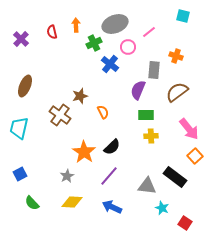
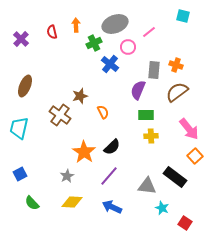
orange cross: moved 9 px down
